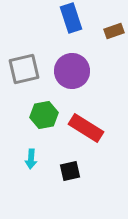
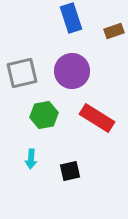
gray square: moved 2 px left, 4 px down
red rectangle: moved 11 px right, 10 px up
